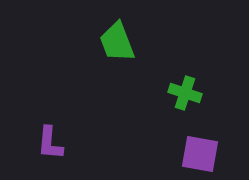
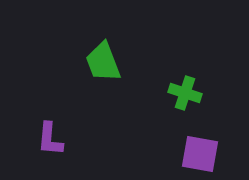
green trapezoid: moved 14 px left, 20 px down
purple L-shape: moved 4 px up
